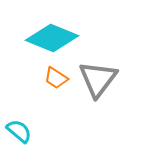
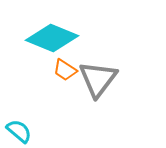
orange trapezoid: moved 9 px right, 8 px up
